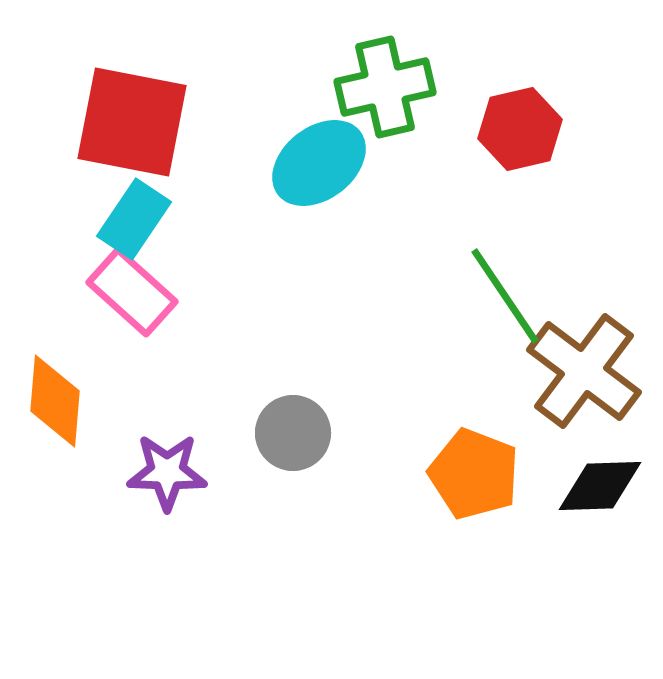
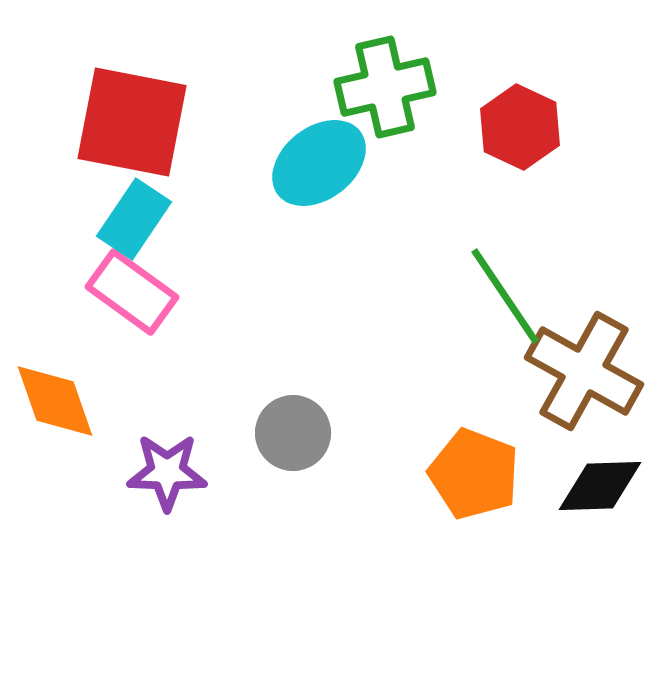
red hexagon: moved 2 px up; rotated 22 degrees counterclockwise
pink rectangle: rotated 6 degrees counterclockwise
brown cross: rotated 8 degrees counterclockwise
orange diamond: rotated 24 degrees counterclockwise
